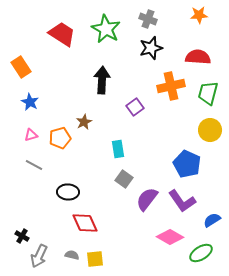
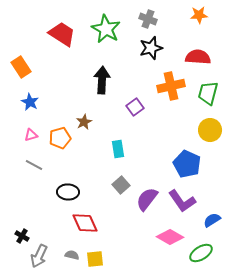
gray square: moved 3 px left, 6 px down; rotated 12 degrees clockwise
